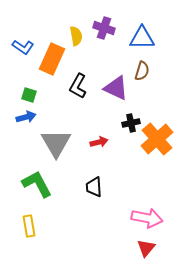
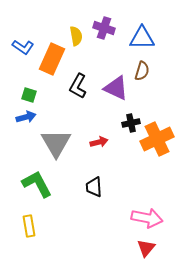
orange cross: rotated 16 degrees clockwise
